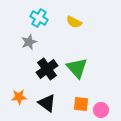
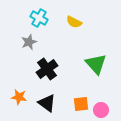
green triangle: moved 19 px right, 4 px up
orange star: rotated 14 degrees clockwise
orange square: rotated 14 degrees counterclockwise
